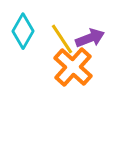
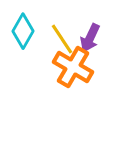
purple arrow: rotated 136 degrees clockwise
orange cross: rotated 12 degrees counterclockwise
